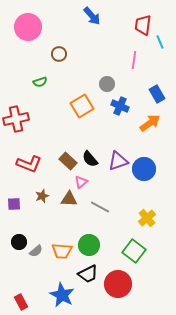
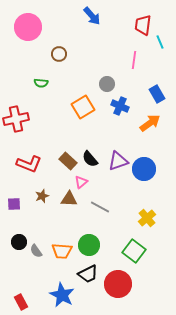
green semicircle: moved 1 px right, 1 px down; rotated 24 degrees clockwise
orange square: moved 1 px right, 1 px down
gray semicircle: rotated 96 degrees clockwise
